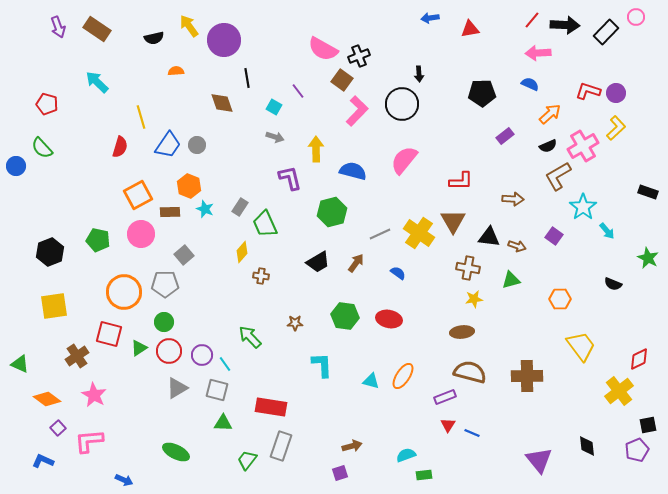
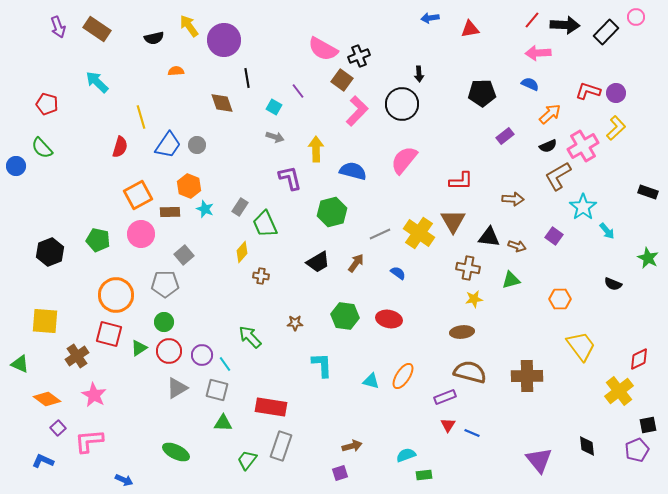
orange circle at (124, 292): moved 8 px left, 3 px down
yellow square at (54, 306): moved 9 px left, 15 px down; rotated 12 degrees clockwise
